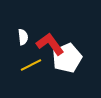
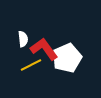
white semicircle: moved 2 px down
red L-shape: moved 6 px left, 5 px down
